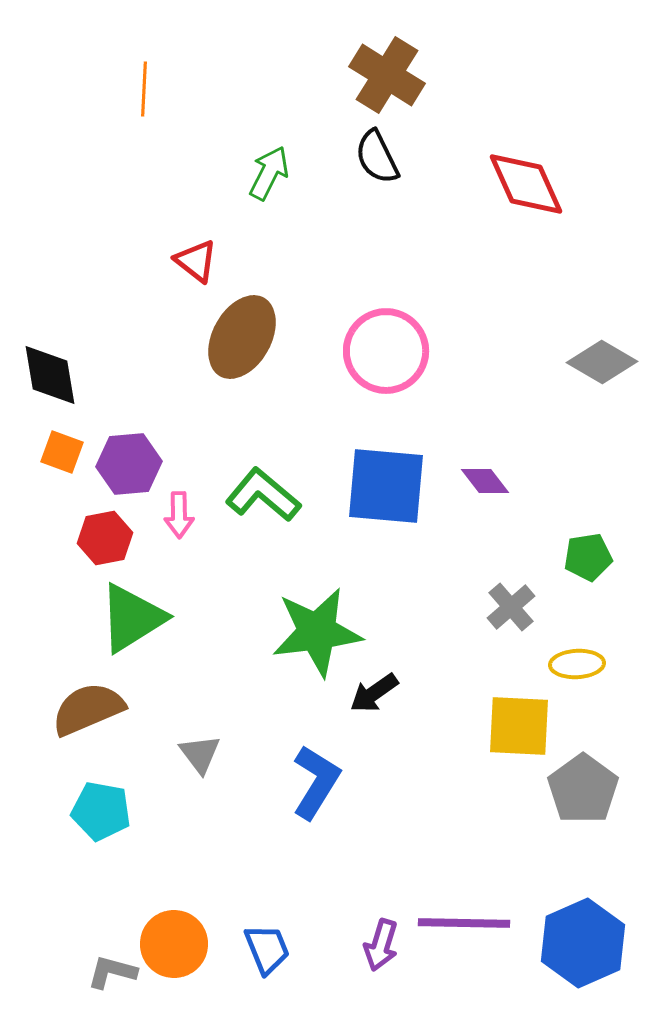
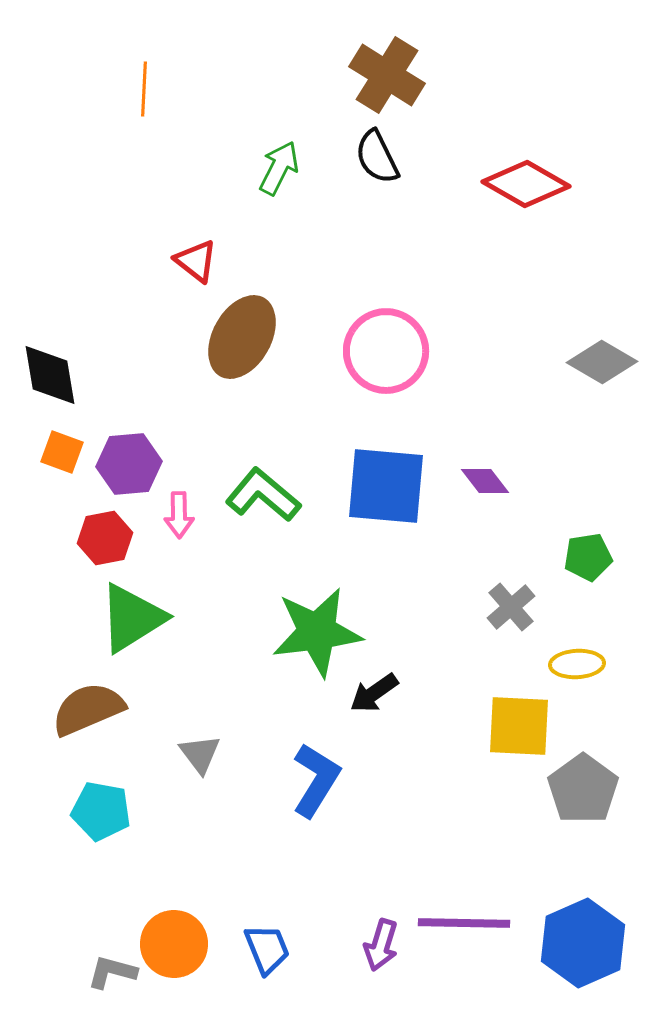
green arrow: moved 10 px right, 5 px up
red diamond: rotated 36 degrees counterclockwise
blue L-shape: moved 2 px up
